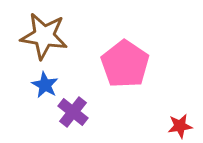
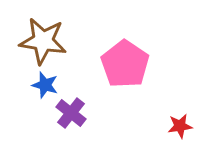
brown star: moved 1 px left, 5 px down
blue star: rotated 12 degrees counterclockwise
purple cross: moved 2 px left, 1 px down
